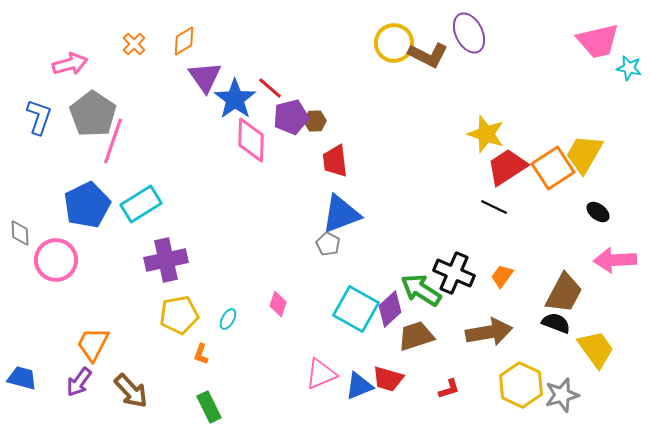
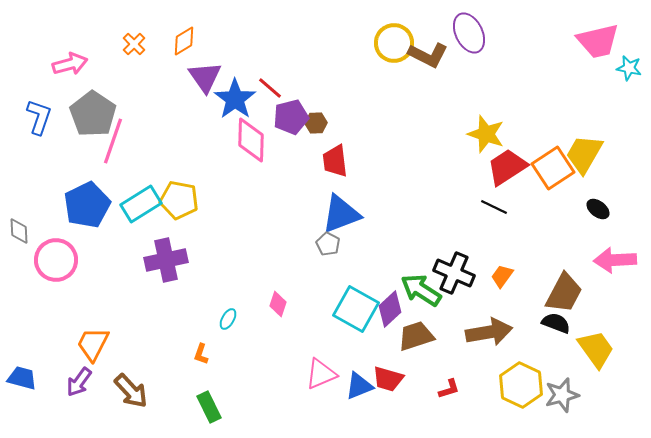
brown hexagon at (315, 121): moved 1 px right, 2 px down
black ellipse at (598, 212): moved 3 px up
gray diamond at (20, 233): moved 1 px left, 2 px up
yellow pentagon at (179, 315): moved 115 px up; rotated 21 degrees clockwise
